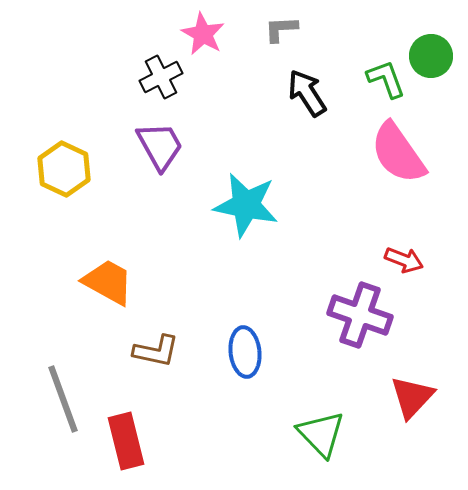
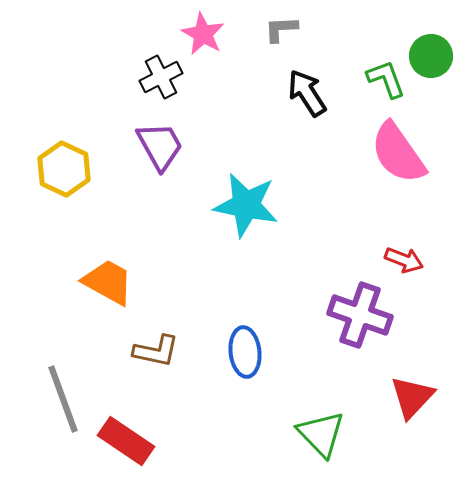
red rectangle: rotated 42 degrees counterclockwise
